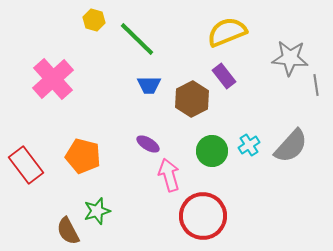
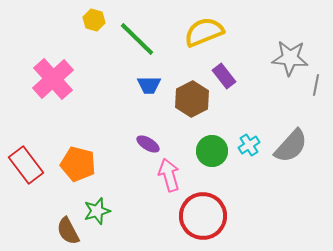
yellow semicircle: moved 23 px left
gray line: rotated 20 degrees clockwise
orange pentagon: moved 5 px left, 8 px down
